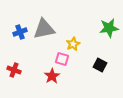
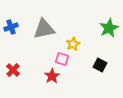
green star: rotated 18 degrees counterclockwise
blue cross: moved 9 px left, 5 px up
red cross: moved 1 px left; rotated 24 degrees clockwise
